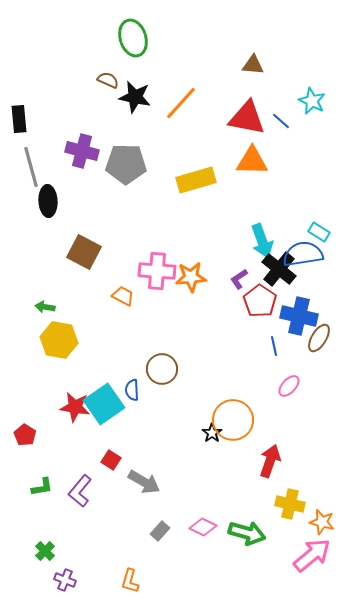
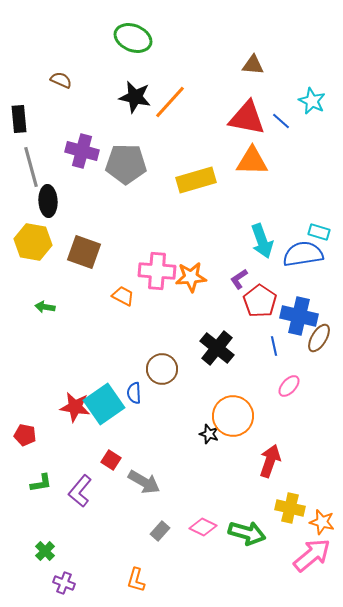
green ellipse at (133, 38): rotated 51 degrees counterclockwise
brown semicircle at (108, 80): moved 47 px left
orange line at (181, 103): moved 11 px left, 1 px up
cyan rectangle at (319, 232): rotated 15 degrees counterclockwise
brown square at (84, 252): rotated 8 degrees counterclockwise
black cross at (279, 269): moved 62 px left, 79 px down
yellow hexagon at (59, 340): moved 26 px left, 98 px up
blue semicircle at (132, 390): moved 2 px right, 3 px down
orange circle at (233, 420): moved 4 px up
black star at (212, 433): moved 3 px left, 1 px down; rotated 18 degrees counterclockwise
red pentagon at (25, 435): rotated 20 degrees counterclockwise
green L-shape at (42, 487): moved 1 px left, 4 px up
yellow cross at (290, 504): moved 4 px down
purple cross at (65, 580): moved 1 px left, 3 px down
orange L-shape at (130, 581): moved 6 px right, 1 px up
